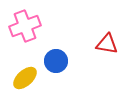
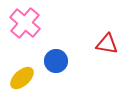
pink cross: moved 3 px up; rotated 28 degrees counterclockwise
yellow ellipse: moved 3 px left
